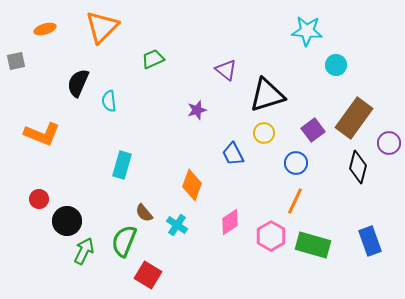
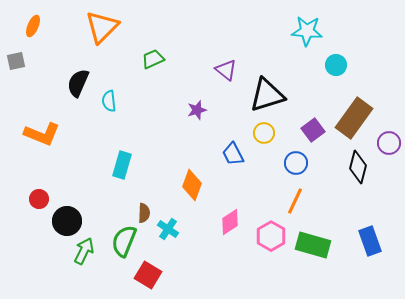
orange ellipse: moved 12 px left, 3 px up; rotated 50 degrees counterclockwise
brown semicircle: rotated 138 degrees counterclockwise
cyan cross: moved 9 px left, 4 px down
